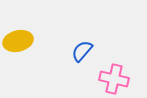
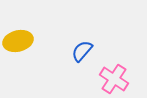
pink cross: rotated 20 degrees clockwise
